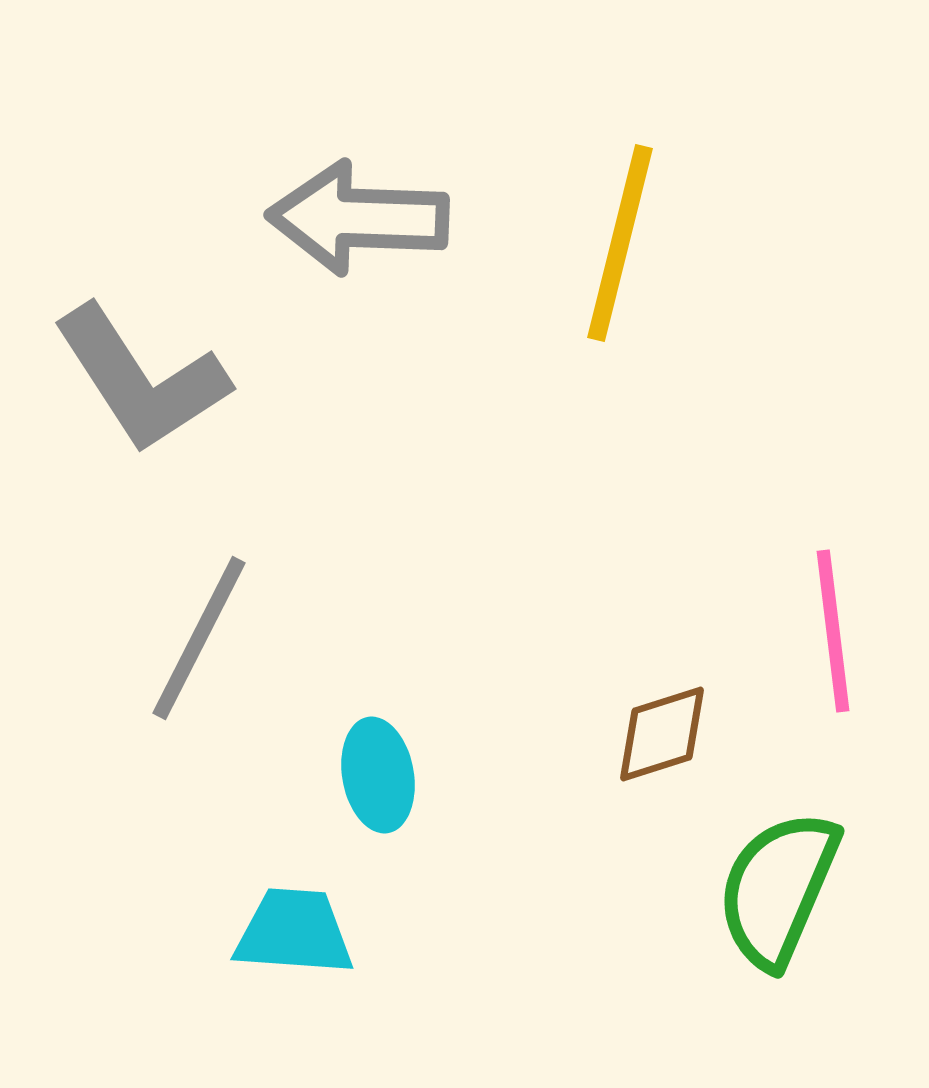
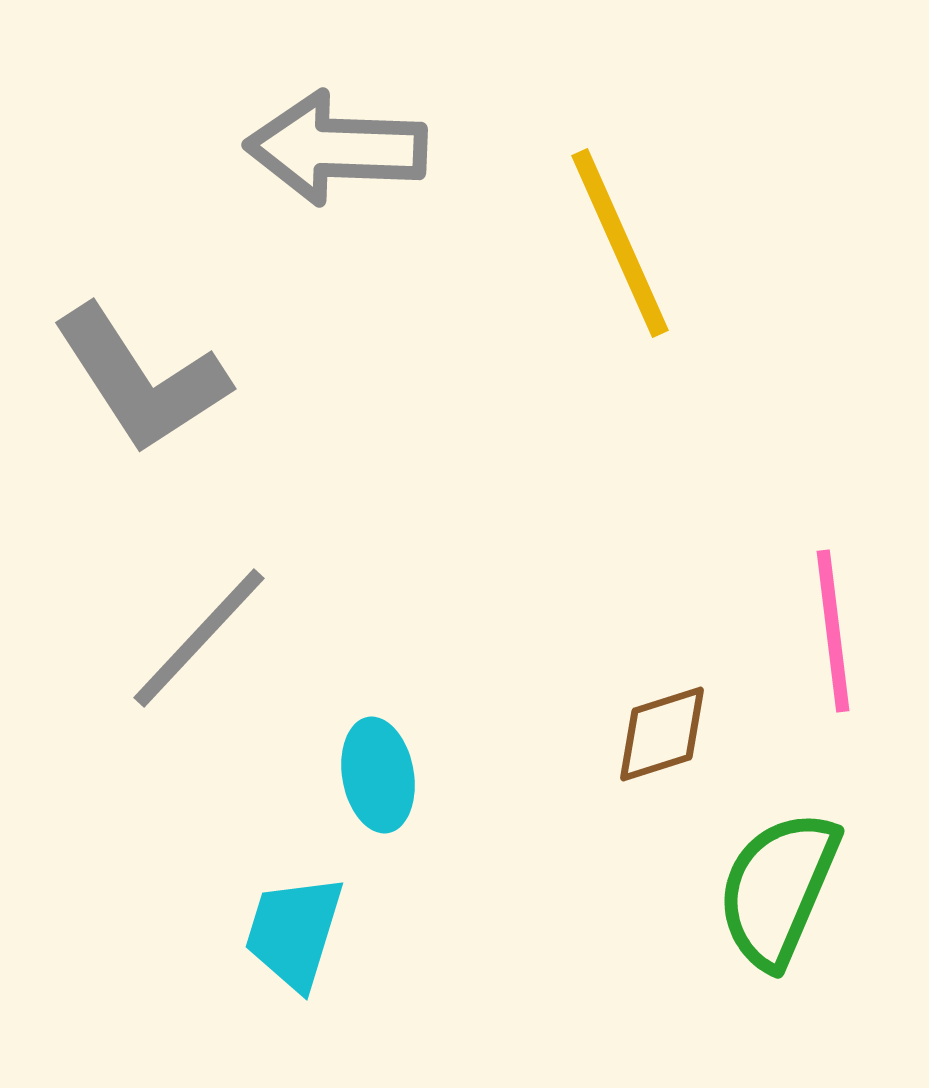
gray arrow: moved 22 px left, 70 px up
yellow line: rotated 38 degrees counterclockwise
gray line: rotated 16 degrees clockwise
cyan trapezoid: rotated 77 degrees counterclockwise
